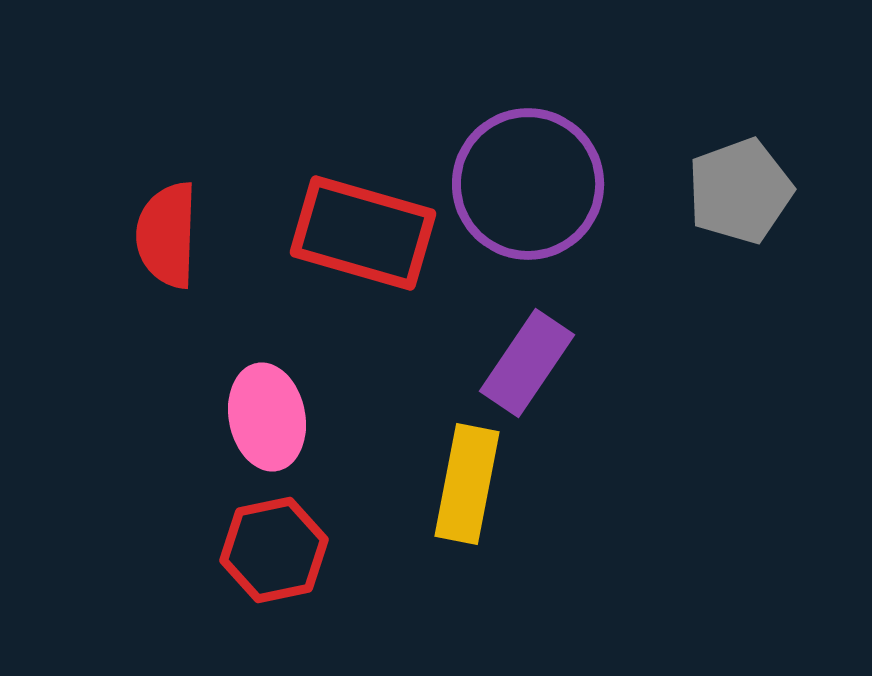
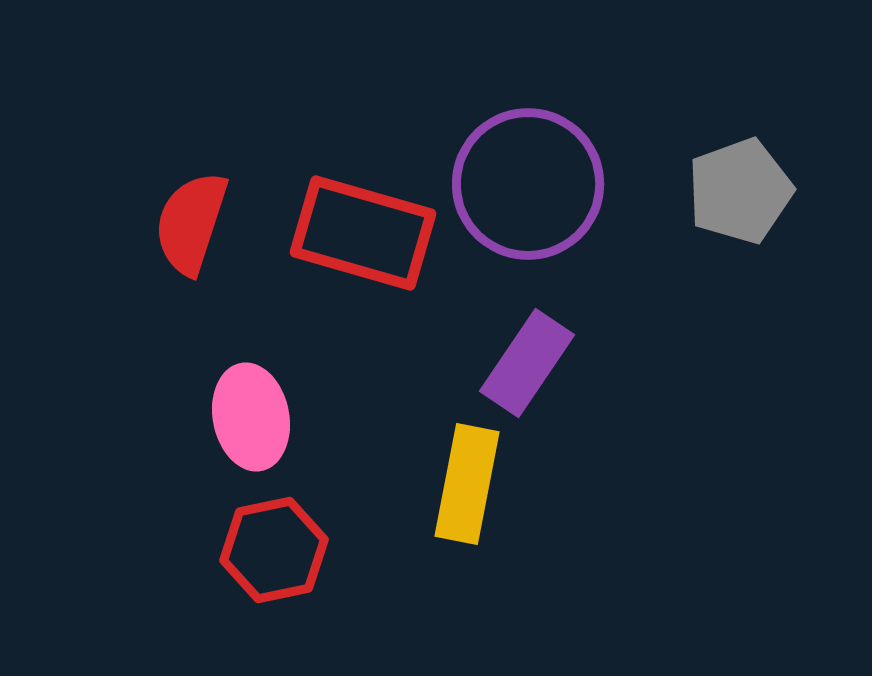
red semicircle: moved 24 px right, 12 px up; rotated 16 degrees clockwise
pink ellipse: moved 16 px left
